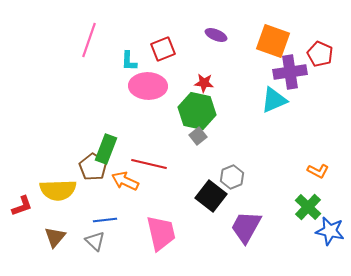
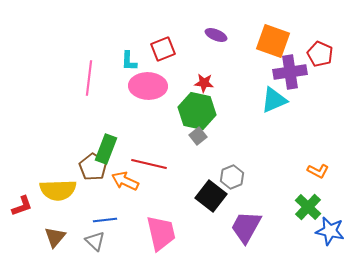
pink line: moved 38 px down; rotated 12 degrees counterclockwise
